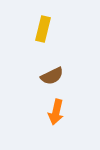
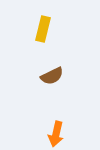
orange arrow: moved 22 px down
